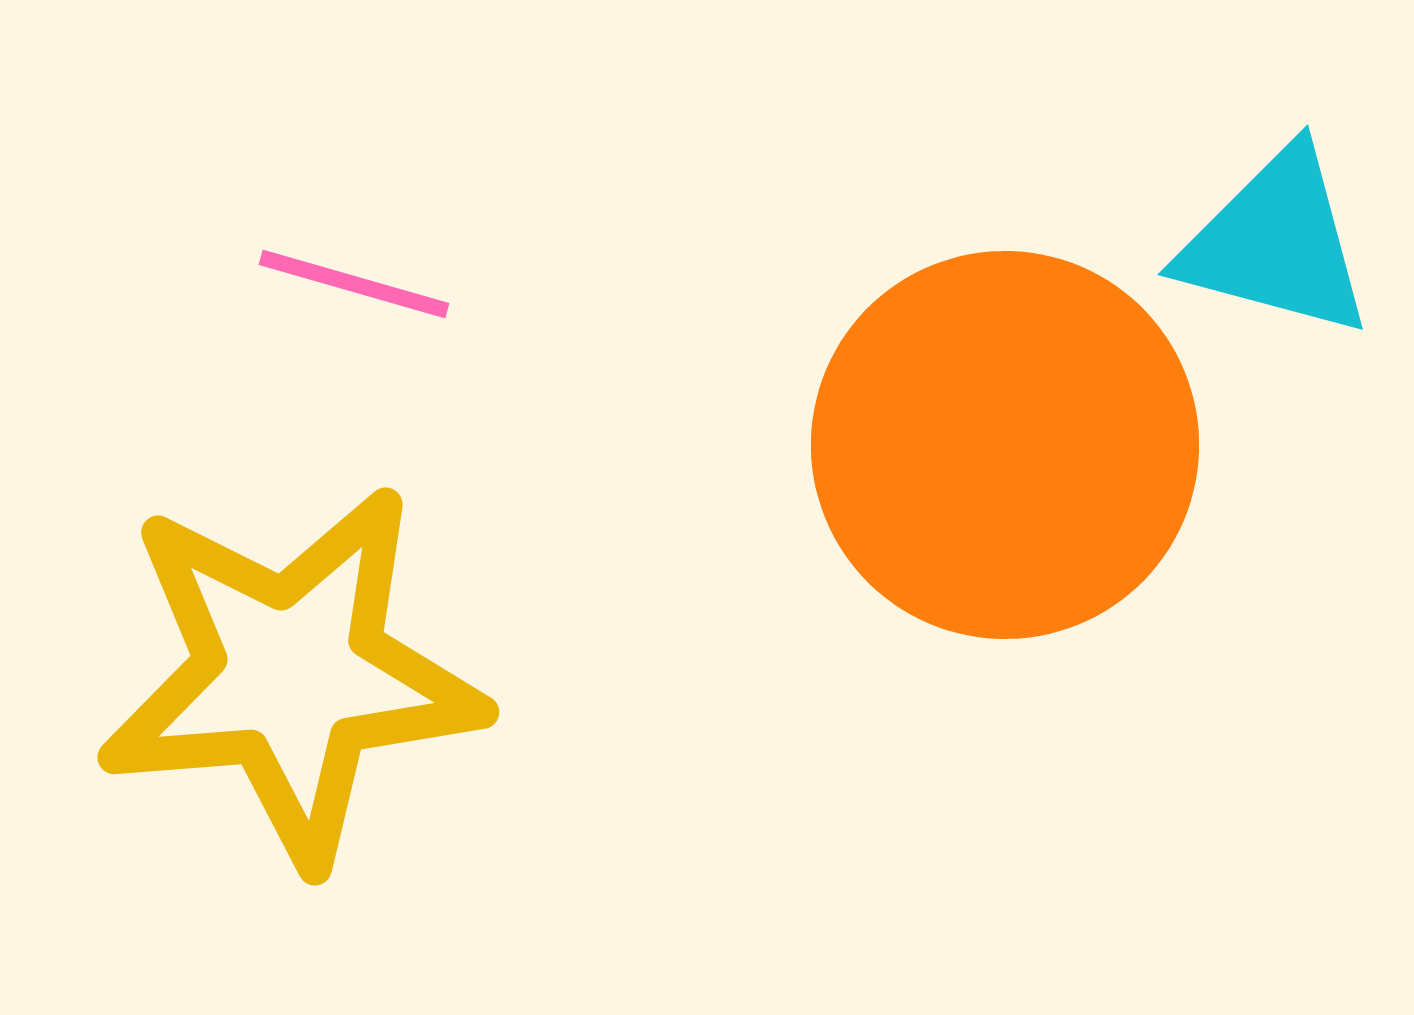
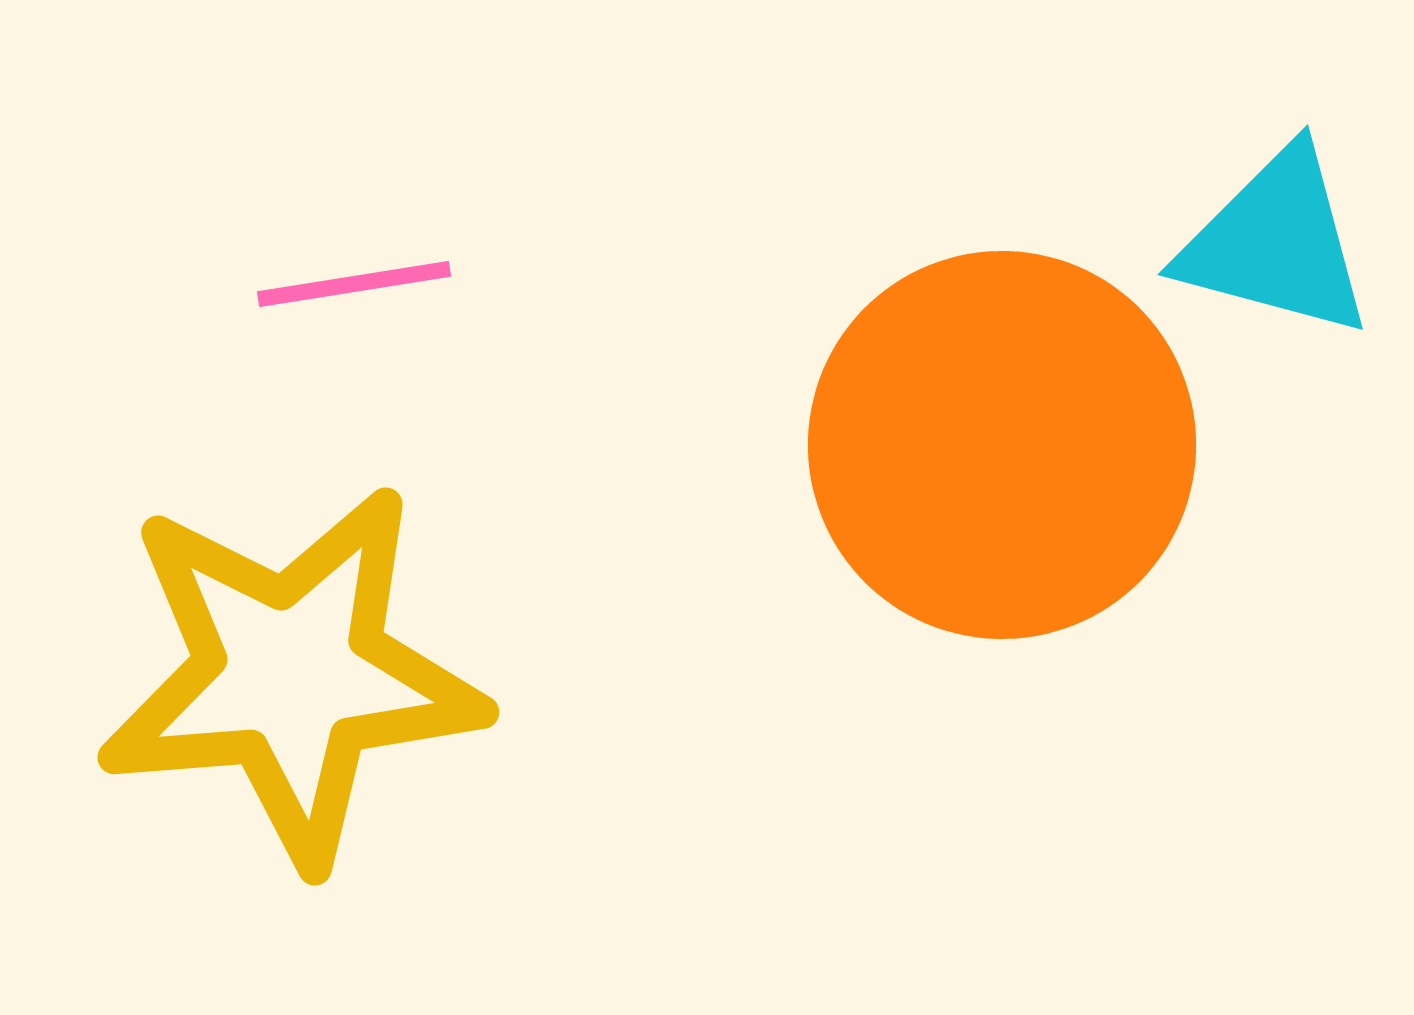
pink line: rotated 25 degrees counterclockwise
orange circle: moved 3 px left
